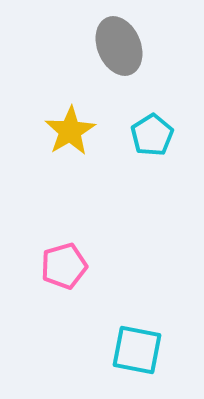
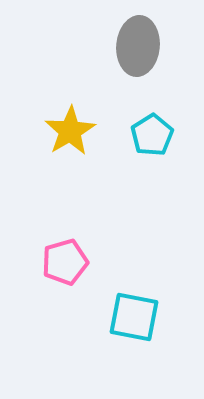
gray ellipse: moved 19 px right; rotated 28 degrees clockwise
pink pentagon: moved 1 px right, 4 px up
cyan square: moved 3 px left, 33 px up
